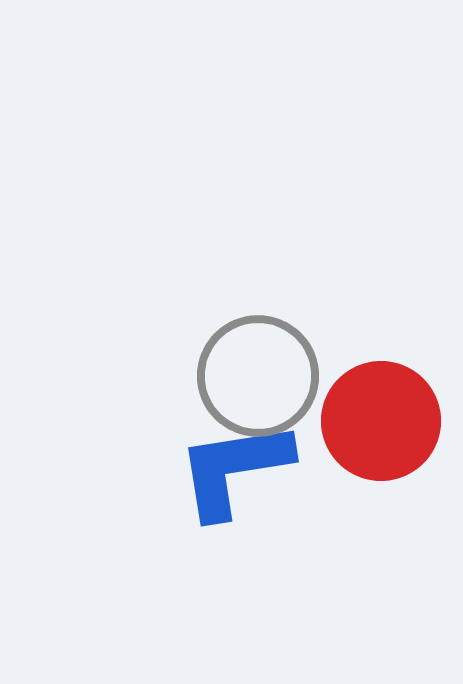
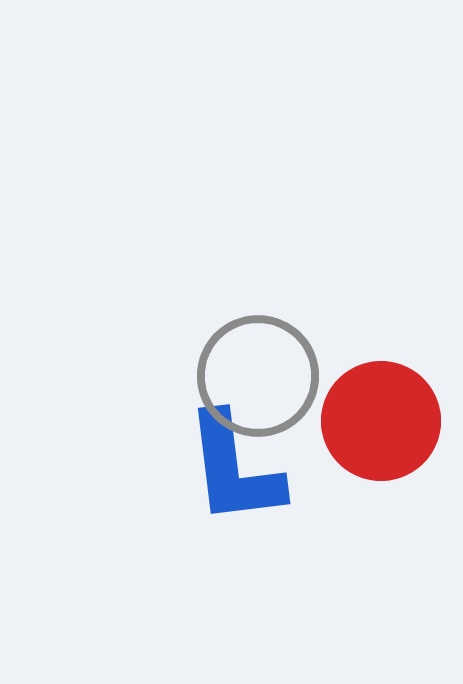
blue L-shape: rotated 88 degrees counterclockwise
